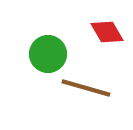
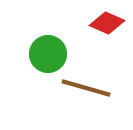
red diamond: moved 9 px up; rotated 36 degrees counterclockwise
